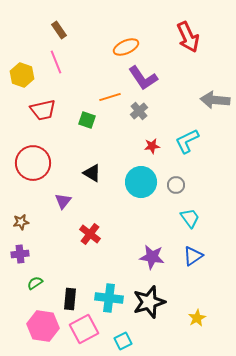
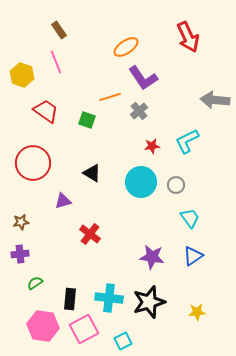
orange ellipse: rotated 10 degrees counterclockwise
red trapezoid: moved 3 px right, 1 px down; rotated 132 degrees counterclockwise
purple triangle: rotated 36 degrees clockwise
yellow star: moved 6 px up; rotated 24 degrees clockwise
